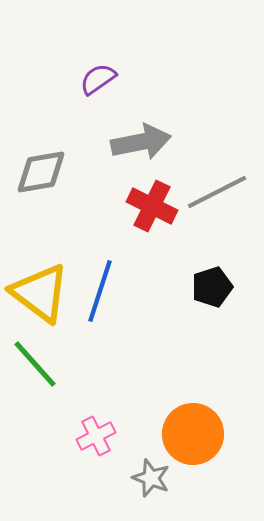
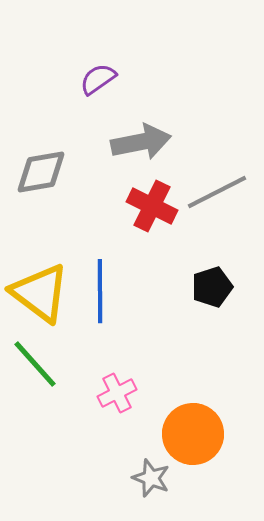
blue line: rotated 18 degrees counterclockwise
pink cross: moved 21 px right, 43 px up
